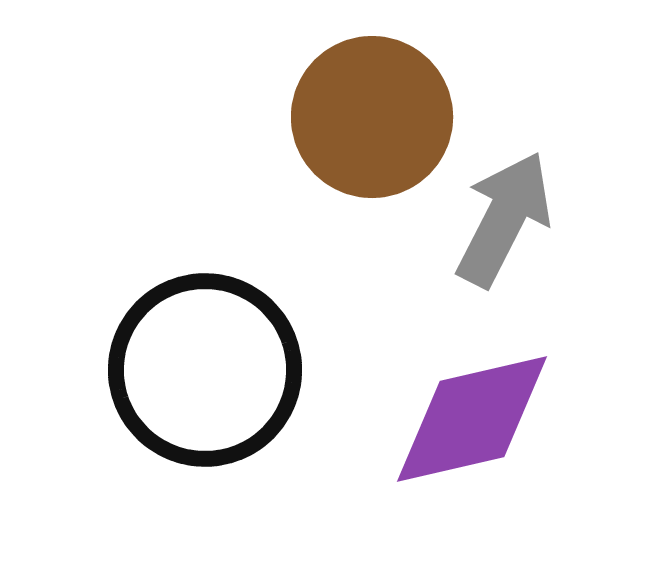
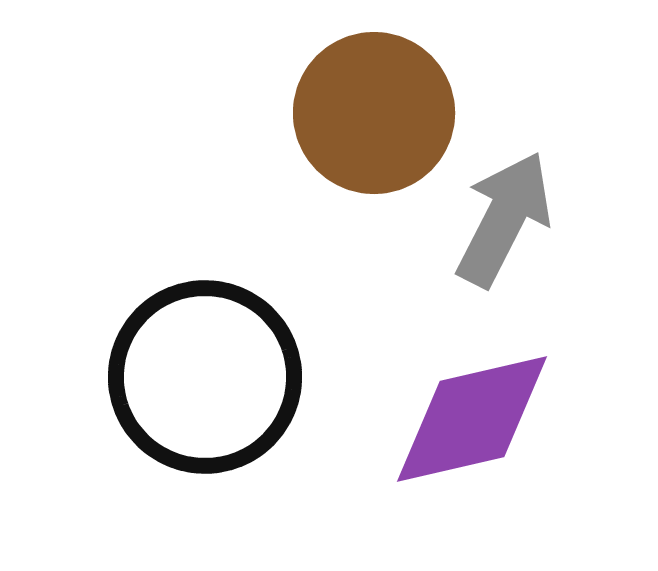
brown circle: moved 2 px right, 4 px up
black circle: moved 7 px down
